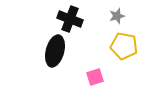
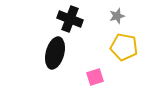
yellow pentagon: moved 1 px down
black ellipse: moved 2 px down
